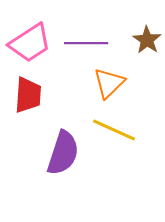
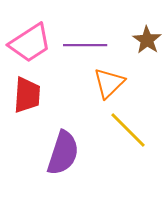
purple line: moved 1 px left, 2 px down
red trapezoid: moved 1 px left
yellow line: moved 14 px right; rotated 21 degrees clockwise
